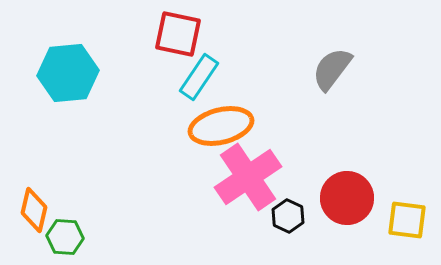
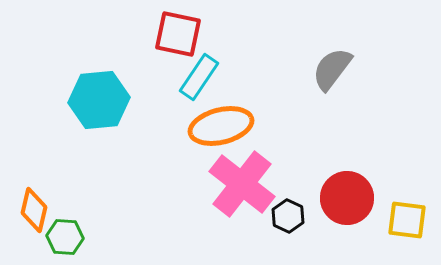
cyan hexagon: moved 31 px right, 27 px down
pink cross: moved 6 px left, 7 px down; rotated 18 degrees counterclockwise
